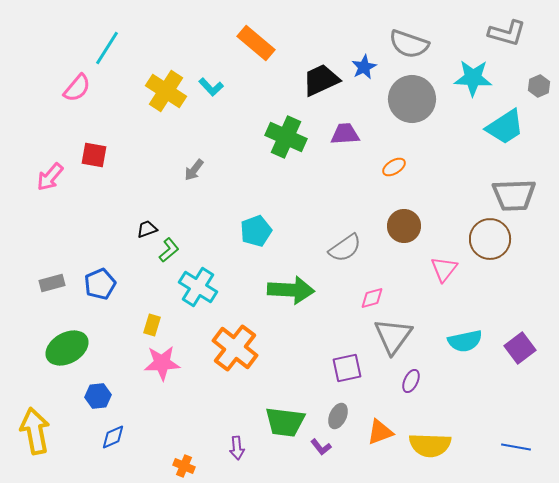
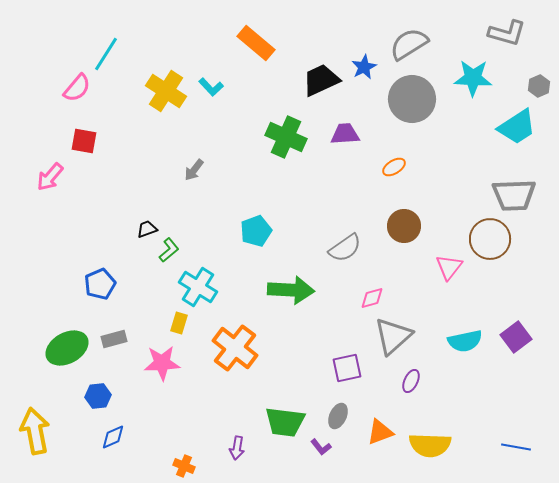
gray semicircle at (409, 44): rotated 129 degrees clockwise
cyan line at (107, 48): moved 1 px left, 6 px down
cyan trapezoid at (505, 127): moved 12 px right
red square at (94, 155): moved 10 px left, 14 px up
pink triangle at (444, 269): moved 5 px right, 2 px up
gray rectangle at (52, 283): moved 62 px right, 56 px down
yellow rectangle at (152, 325): moved 27 px right, 2 px up
gray triangle at (393, 336): rotated 12 degrees clockwise
purple square at (520, 348): moved 4 px left, 11 px up
purple arrow at (237, 448): rotated 15 degrees clockwise
